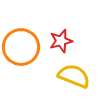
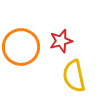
yellow semicircle: rotated 124 degrees counterclockwise
